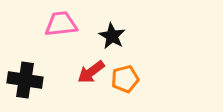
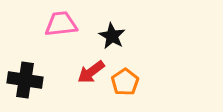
orange pentagon: moved 3 px down; rotated 20 degrees counterclockwise
